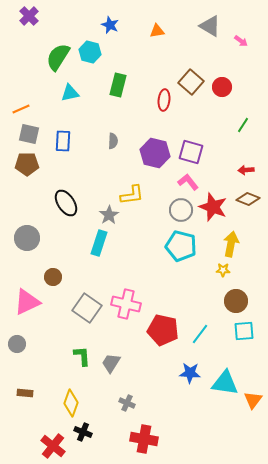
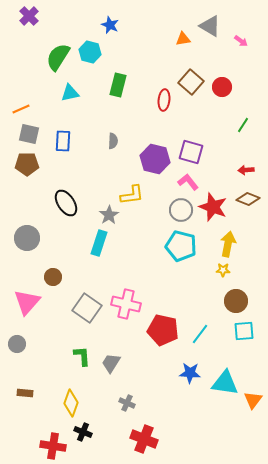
orange triangle at (157, 31): moved 26 px right, 8 px down
purple hexagon at (155, 153): moved 6 px down
yellow arrow at (231, 244): moved 3 px left
pink triangle at (27, 302): rotated 24 degrees counterclockwise
red cross at (144, 439): rotated 12 degrees clockwise
red cross at (53, 446): rotated 30 degrees counterclockwise
